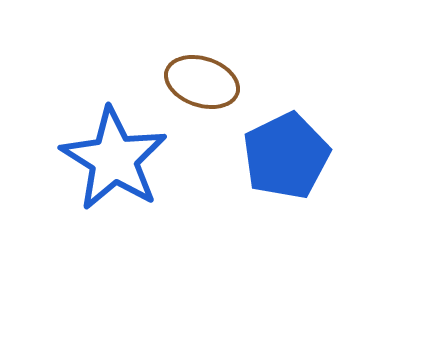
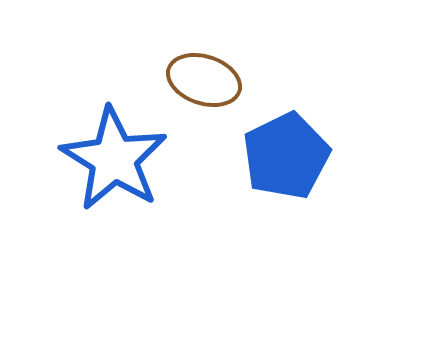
brown ellipse: moved 2 px right, 2 px up
